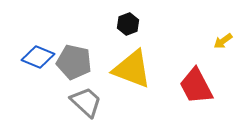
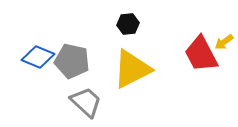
black hexagon: rotated 15 degrees clockwise
yellow arrow: moved 1 px right, 1 px down
gray pentagon: moved 2 px left, 1 px up
yellow triangle: rotated 48 degrees counterclockwise
red trapezoid: moved 5 px right, 32 px up
